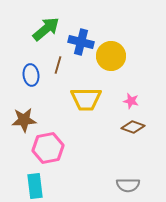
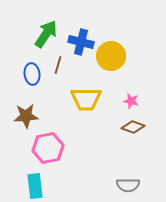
green arrow: moved 5 px down; rotated 16 degrees counterclockwise
blue ellipse: moved 1 px right, 1 px up
brown star: moved 2 px right, 4 px up
